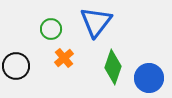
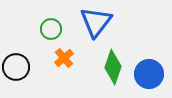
black circle: moved 1 px down
blue circle: moved 4 px up
